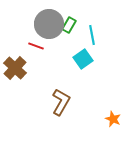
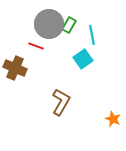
brown cross: rotated 20 degrees counterclockwise
